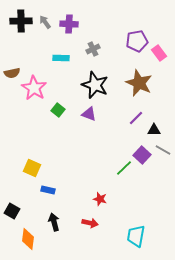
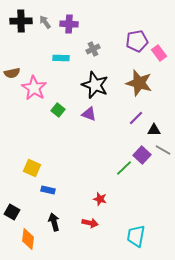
brown star: rotated 8 degrees counterclockwise
black square: moved 1 px down
